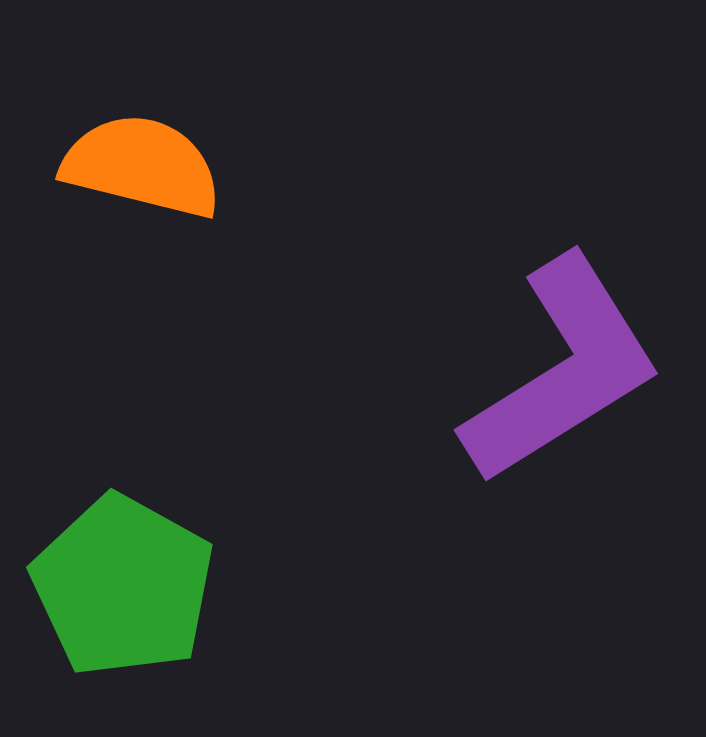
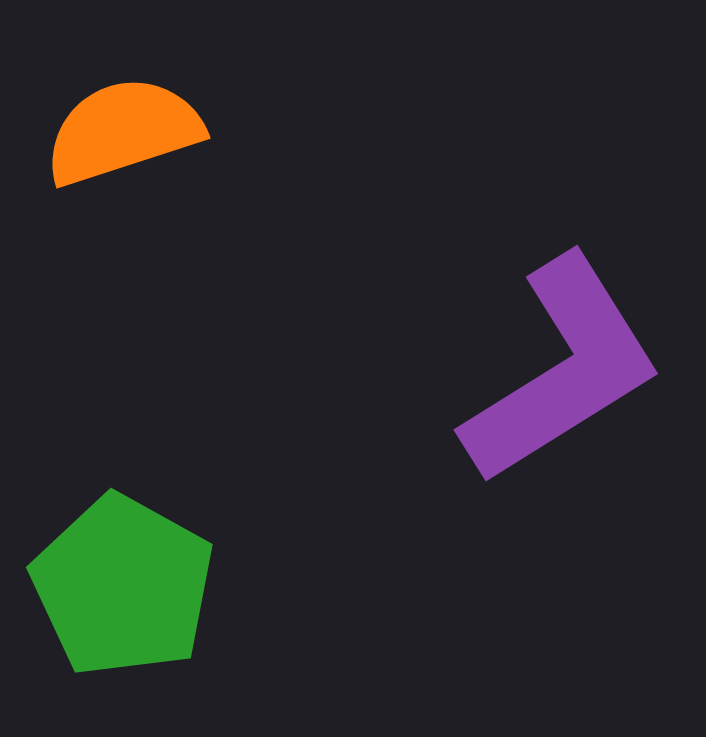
orange semicircle: moved 19 px left, 35 px up; rotated 32 degrees counterclockwise
